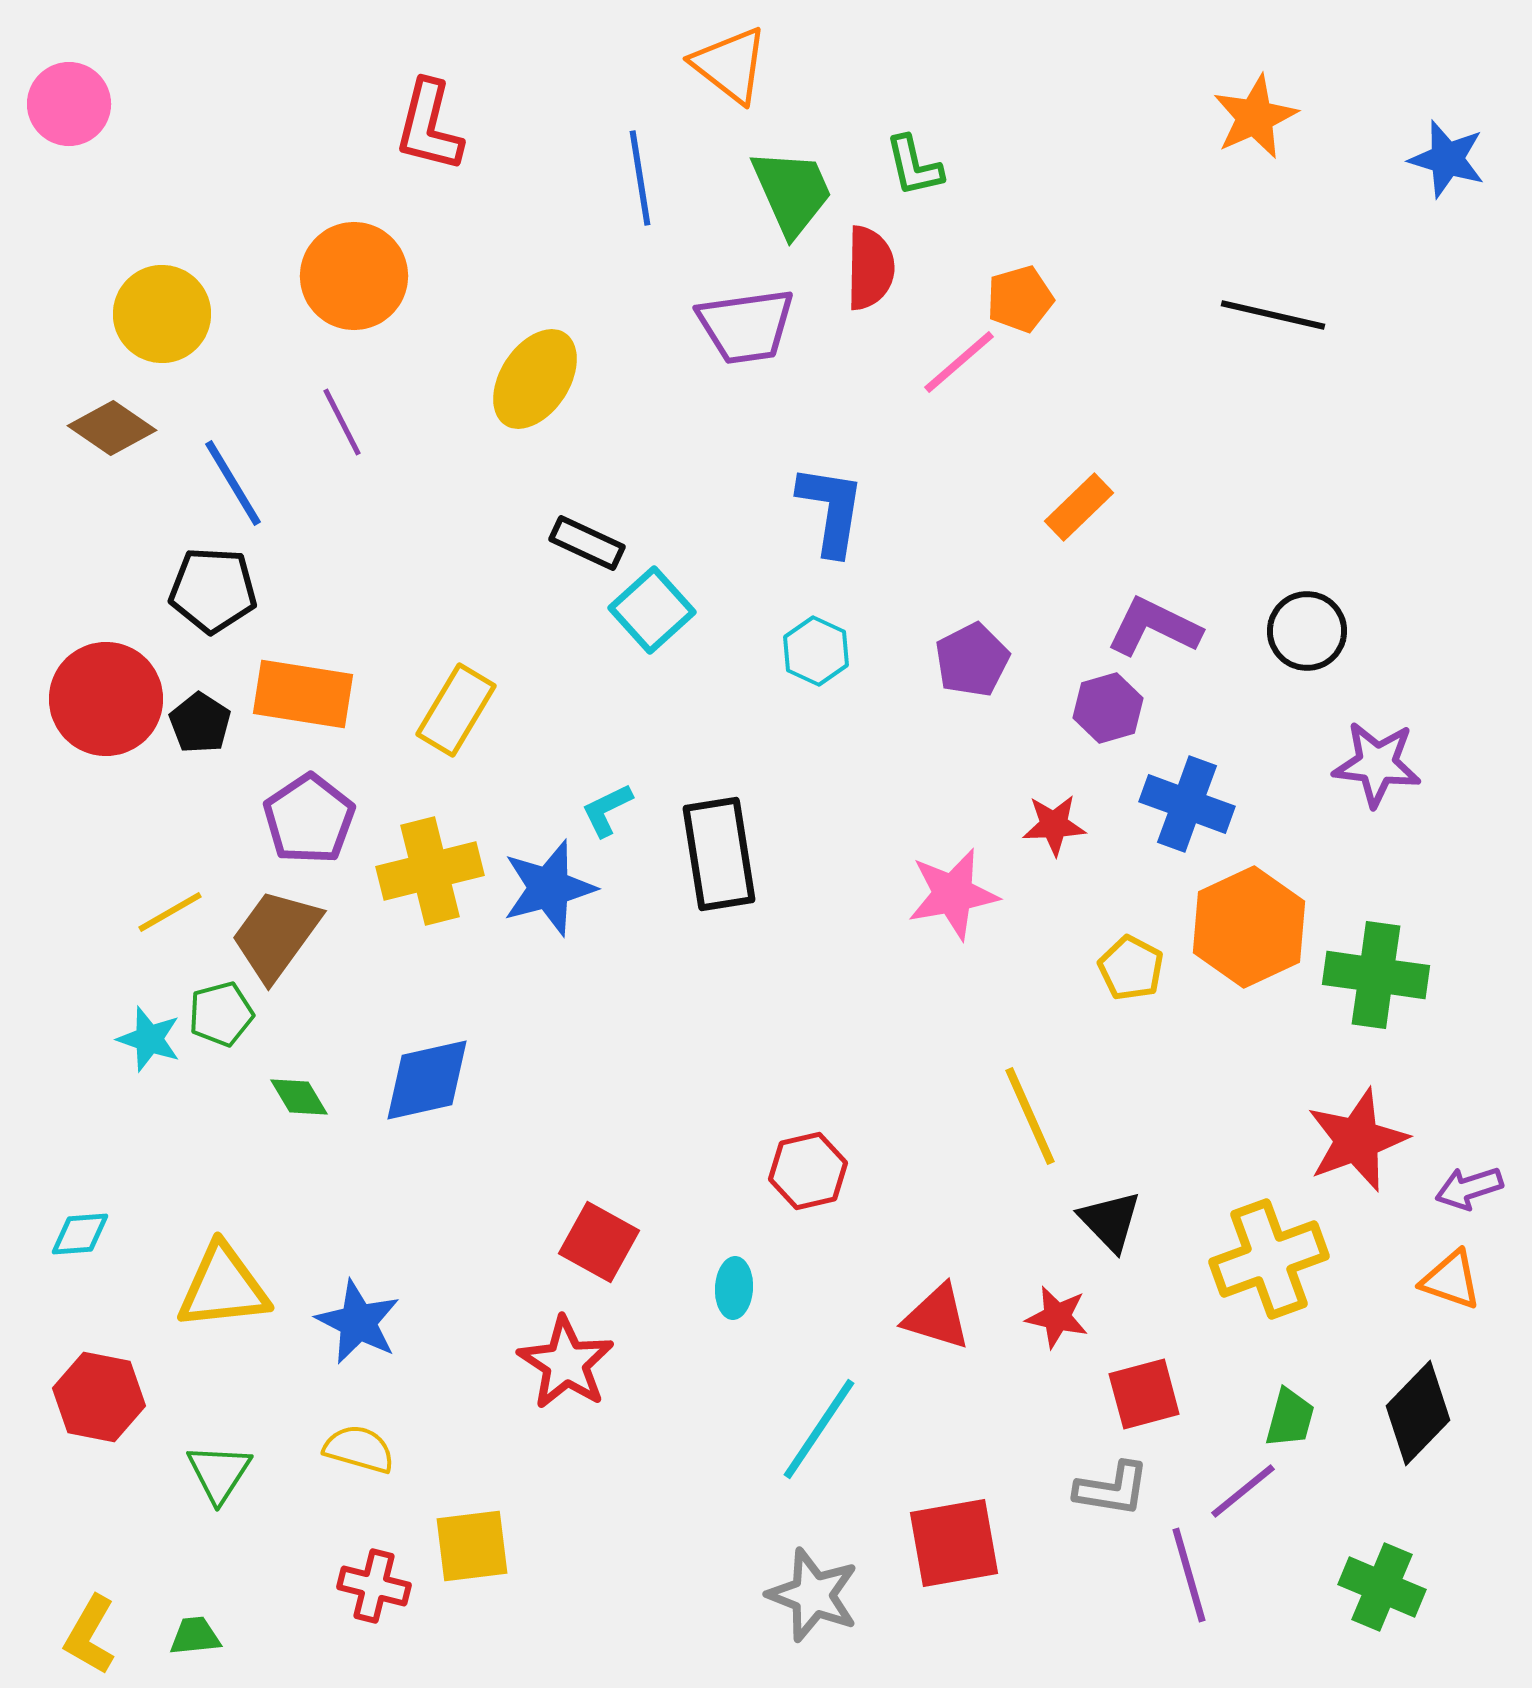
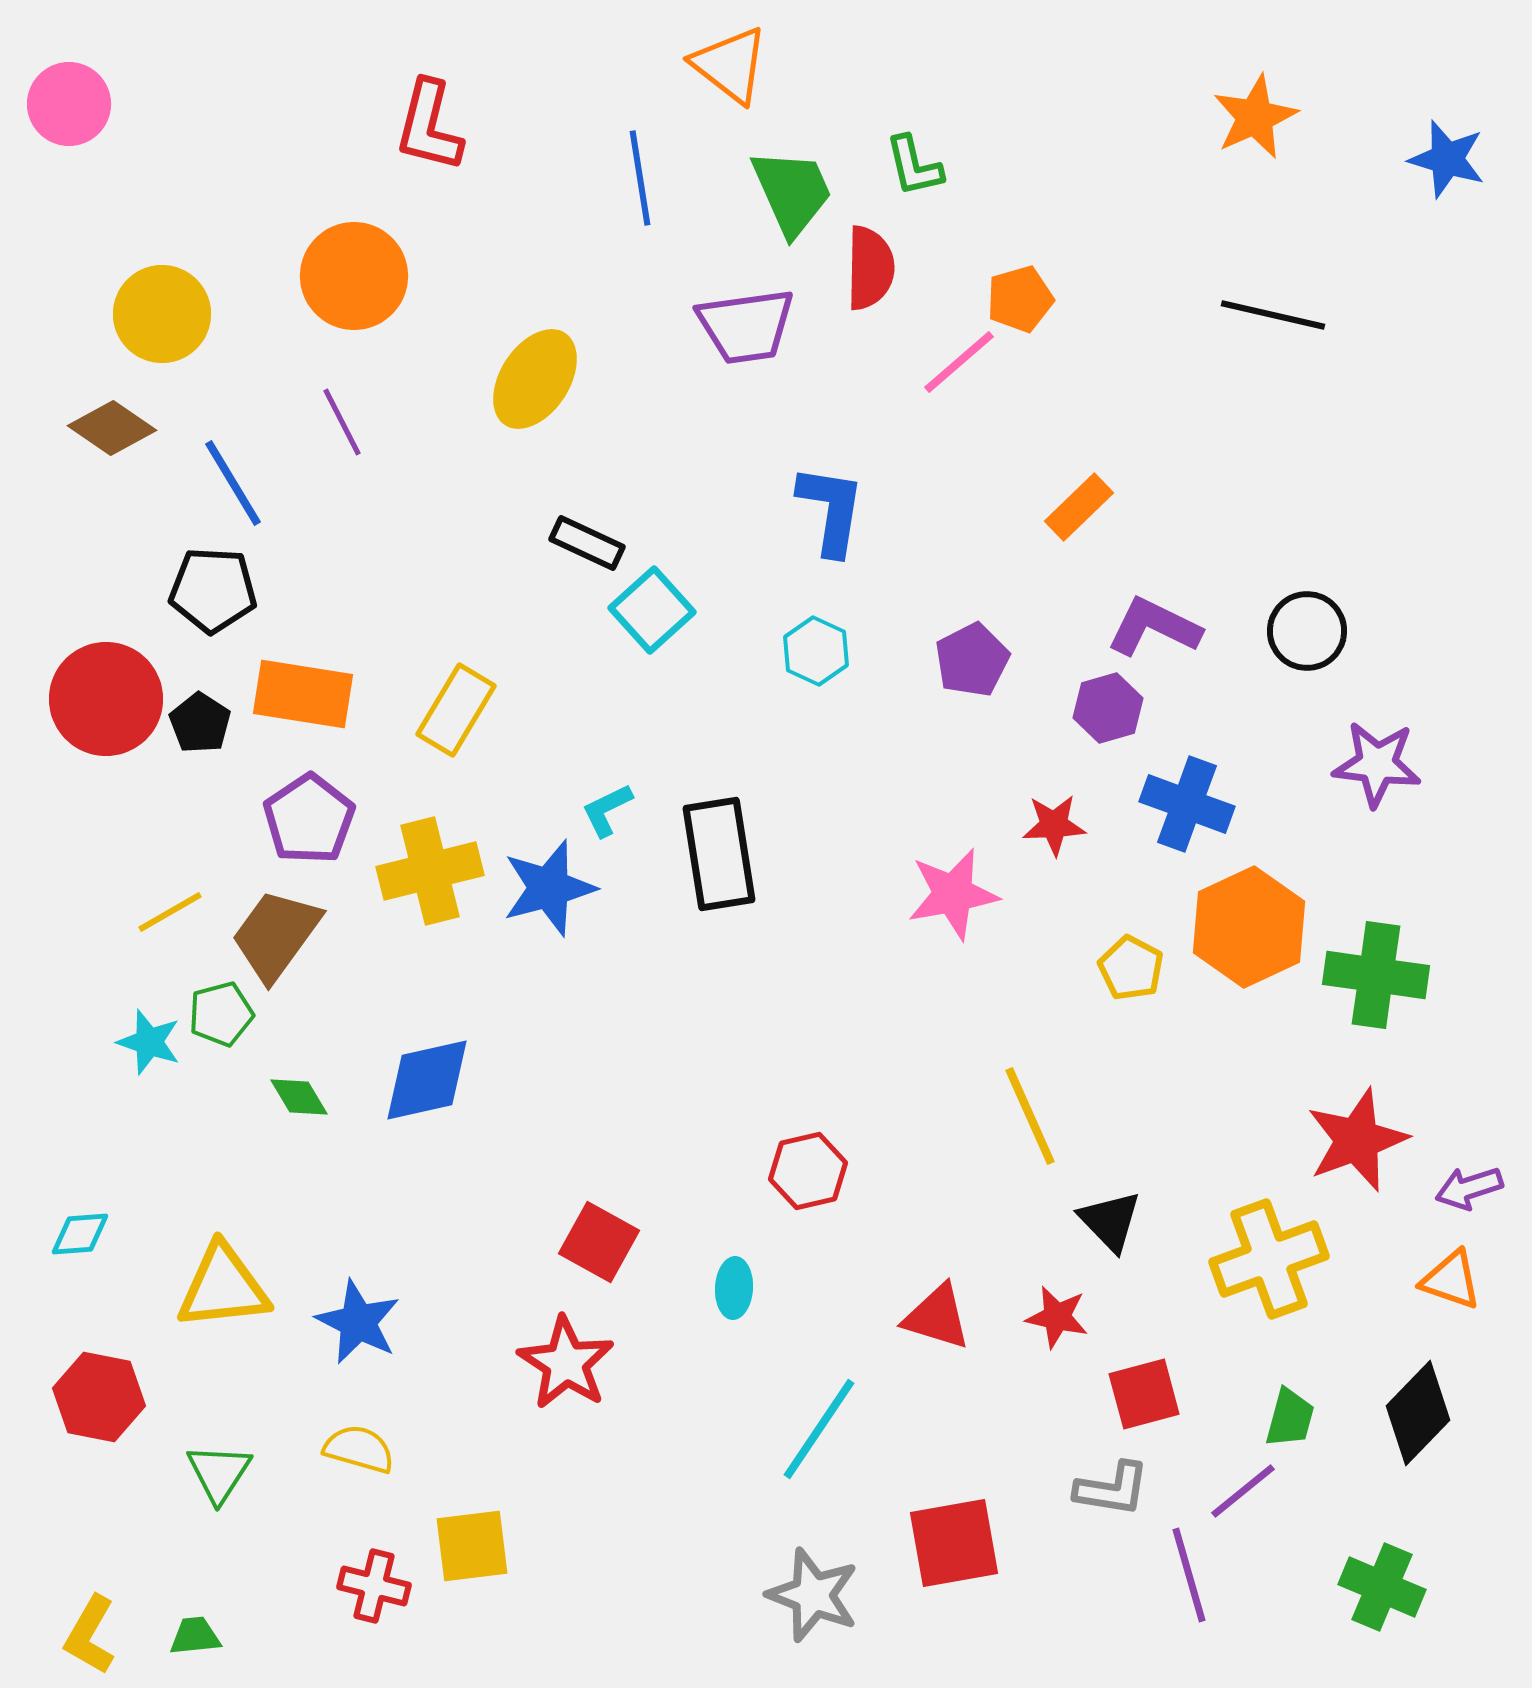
cyan star at (149, 1039): moved 3 px down
